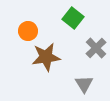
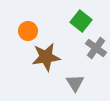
green square: moved 8 px right, 3 px down
gray cross: rotated 10 degrees counterclockwise
gray triangle: moved 9 px left, 1 px up
